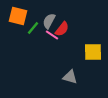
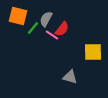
gray semicircle: moved 3 px left, 2 px up
